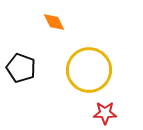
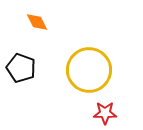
orange diamond: moved 17 px left
